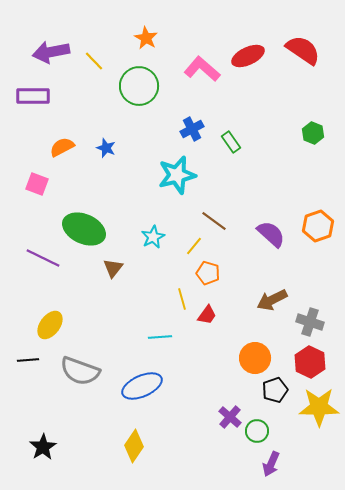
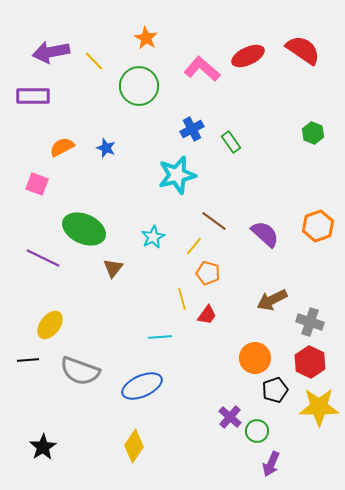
purple semicircle at (271, 234): moved 6 px left
